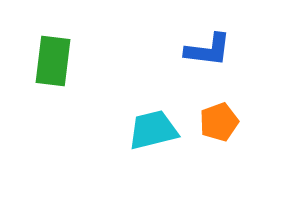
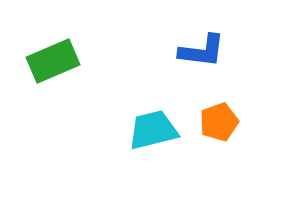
blue L-shape: moved 6 px left, 1 px down
green rectangle: rotated 60 degrees clockwise
